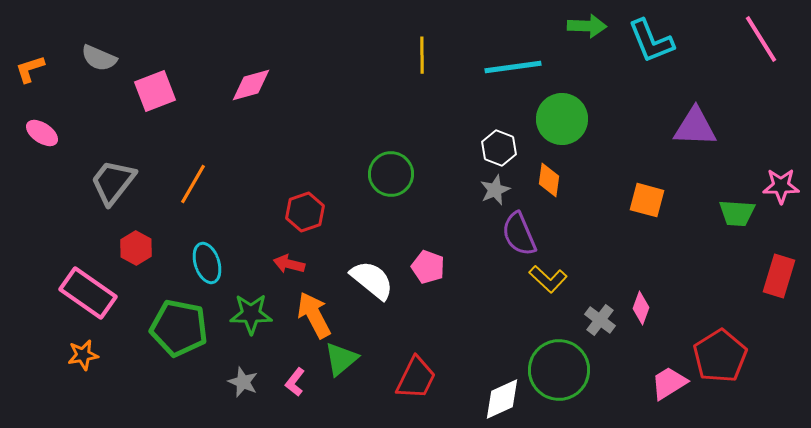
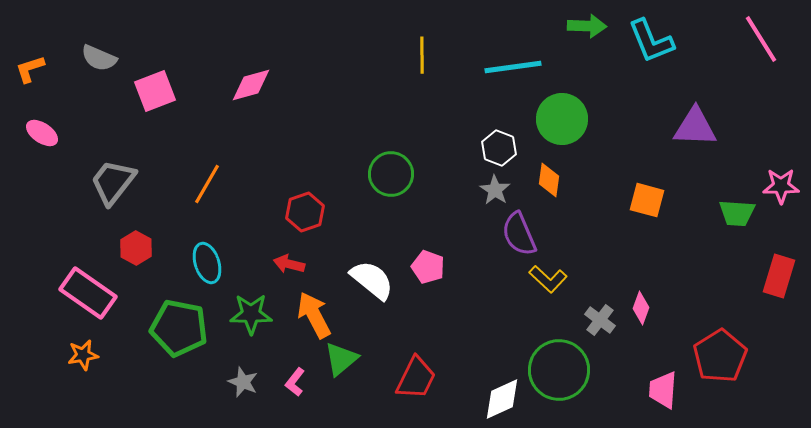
orange line at (193, 184): moved 14 px right
gray star at (495, 190): rotated 16 degrees counterclockwise
pink trapezoid at (669, 383): moved 6 px left, 7 px down; rotated 54 degrees counterclockwise
